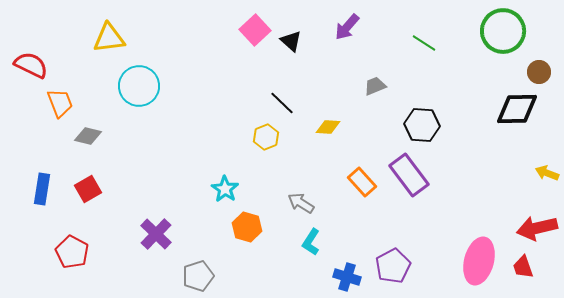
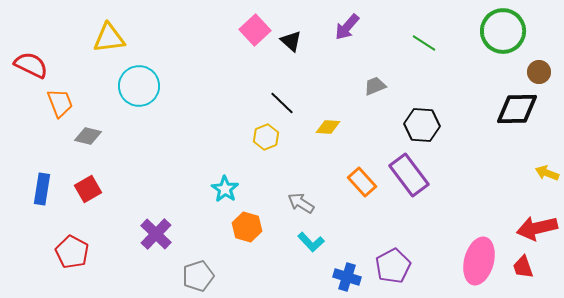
cyan L-shape: rotated 76 degrees counterclockwise
